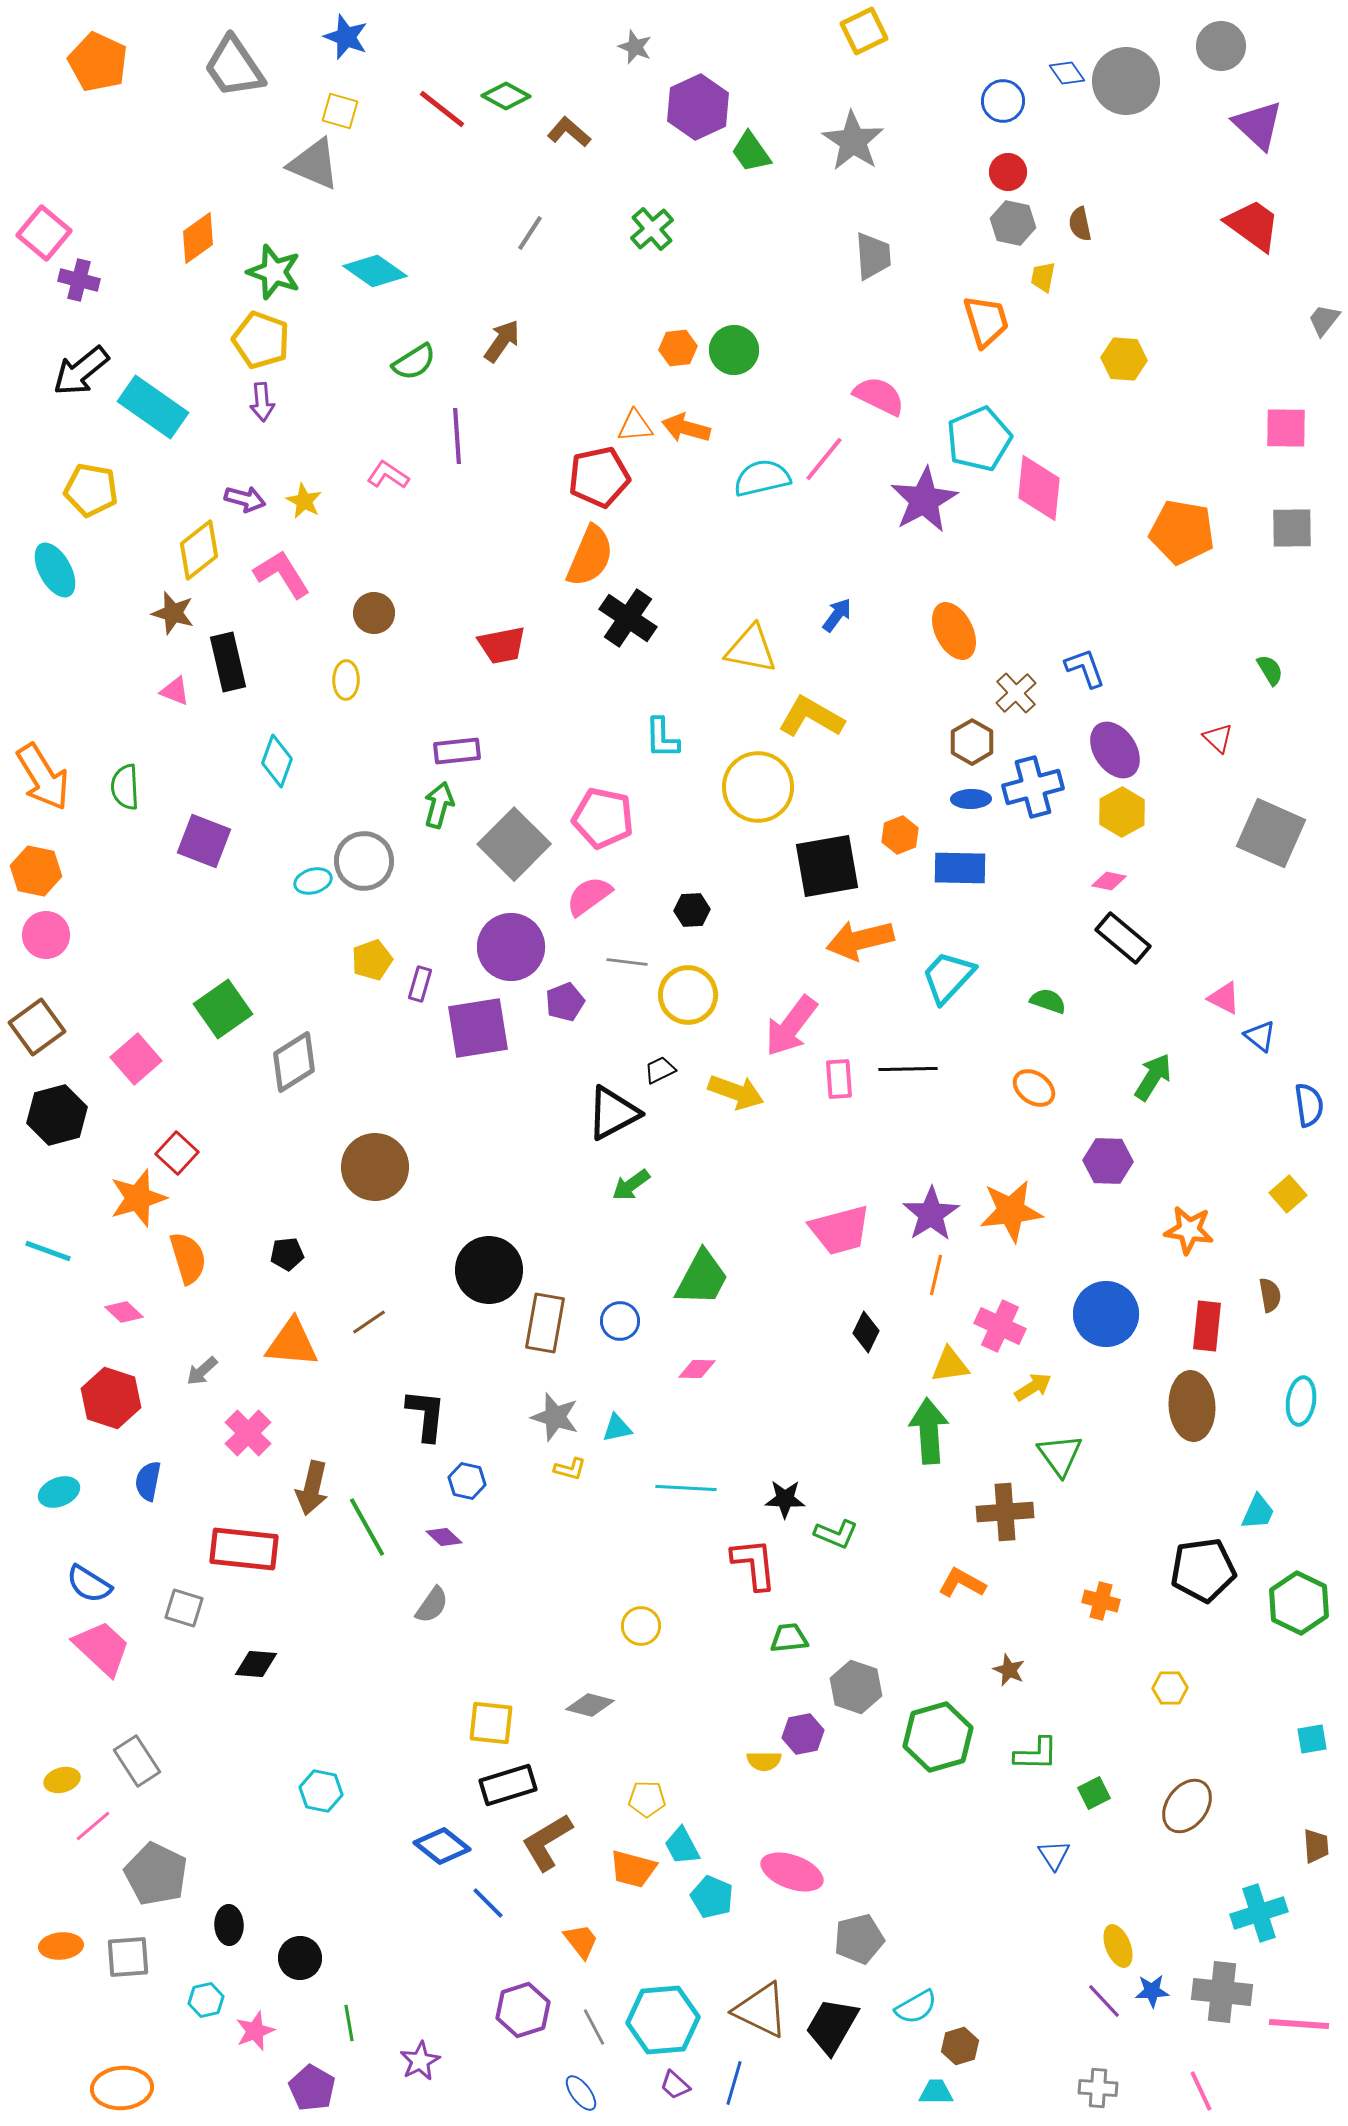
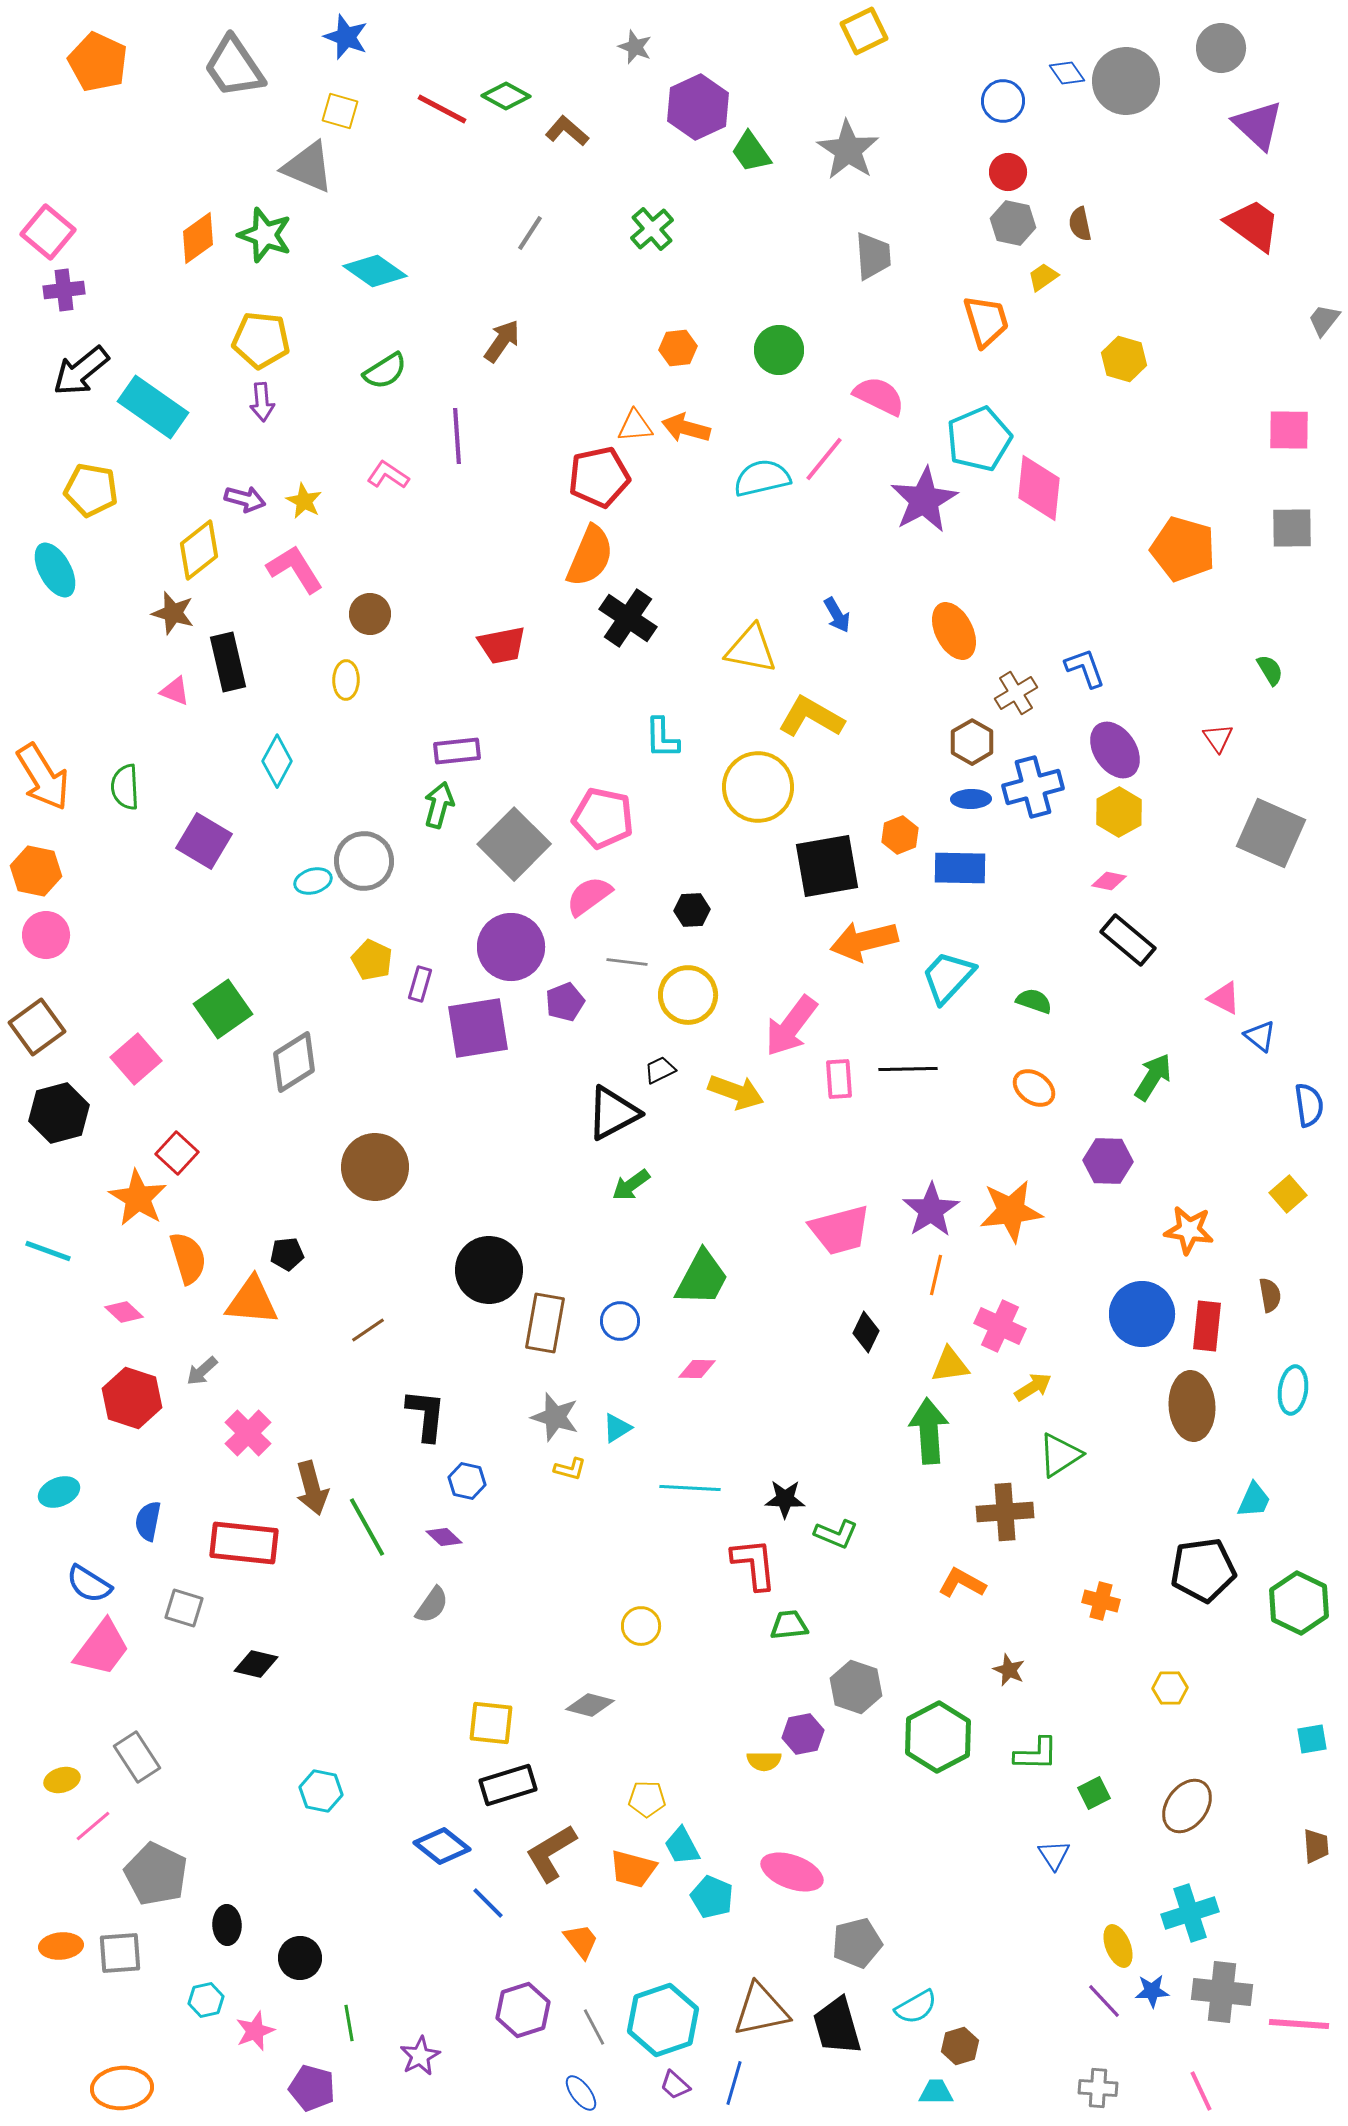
gray circle at (1221, 46): moved 2 px down
red line at (442, 109): rotated 10 degrees counterclockwise
brown L-shape at (569, 132): moved 2 px left, 1 px up
gray star at (853, 141): moved 5 px left, 9 px down
gray triangle at (314, 164): moved 6 px left, 3 px down
pink square at (44, 233): moved 4 px right, 1 px up
green star at (274, 272): moved 9 px left, 37 px up
yellow trapezoid at (1043, 277): rotated 44 degrees clockwise
purple cross at (79, 280): moved 15 px left, 10 px down; rotated 21 degrees counterclockwise
yellow pentagon at (261, 340): rotated 14 degrees counterclockwise
green circle at (734, 350): moved 45 px right
yellow hexagon at (1124, 359): rotated 12 degrees clockwise
green semicircle at (414, 362): moved 29 px left, 9 px down
pink square at (1286, 428): moved 3 px right, 2 px down
orange pentagon at (1182, 532): moved 1 px right, 17 px down; rotated 6 degrees clockwise
pink L-shape at (282, 574): moved 13 px right, 5 px up
brown circle at (374, 613): moved 4 px left, 1 px down
blue arrow at (837, 615): rotated 114 degrees clockwise
brown cross at (1016, 693): rotated 12 degrees clockwise
red triangle at (1218, 738): rotated 12 degrees clockwise
cyan diamond at (277, 761): rotated 9 degrees clockwise
yellow hexagon at (1122, 812): moved 3 px left
purple square at (204, 841): rotated 10 degrees clockwise
black rectangle at (1123, 938): moved 5 px right, 2 px down
orange arrow at (860, 940): moved 4 px right, 1 px down
yellow pentagon at (372, 960): rotated 27 degrees counterclockwise
green semicircle at (1048, 1001): moved 14 px left
black hexagon at (57, 1115): moved 2 px right, 2 px up
orange star at (138, 1198): rotated 24 degrees counterclockwise
purple star at (931, 1214): moved 4 px up
blue circle at (1106, 1314): moved 36 px right
brown line at (369, 1322): moved 1 px left, 8 px down
orange triangle at (292, 1343): moved 40 px left, 42 px up
red hexagon at (111, 1398): moved 21 px right
cyan ellipse at (1301, 1401): moved 8 px left, 11 px up
cyan triangle at (617, 1428): rotated 20 degrees counterclockwise
green triangle at (1060, 1455): rotated 33 degrees clockwise
blue semicircle at (148, 1481): moved 40 px down
brown arrow at (312, 1488): rotated 28 degrees counterclockwise
cyan line at (686, 1488): moved 4 px right
cyan trapezoid at (1258, 1512): moved 4 px left, 12 px up
red rectangle at (244, 1549): moved 6 px up
green trapezoid at (789, 1638): moved 13 px up
pink trapezoid at (102, 1648): rotated 84 degrees clockwise
black diamond at (256, 1664): rotated 9 degrees clockwise
green hexagon at (938, 1737): rotated 12 degrees counterclockwise
gray rectangle at (137, 1761): moved 4 px up
brown L-shape at (547, 1842): moved 4 px right, 11 px down
cyan cross at (1259, 1913): moved 69 px left
black ellipse at (229, 1925): moved 2 px left
gray pentagon at (859, 1939): moved 2 px left, 4 px down
gray square at (128, 1957): moved 8 px left, 4 px up
brown triangle at (761, 2010): rotated 38 degrees counterclockwise
cyan hexagon at (663, 2020): rotated 14 degrees counterclockwise
black trapezoid at (832, 2026): moved 5 px right; rotated 46 degrees counterclockwise
purple star at (420, 2061): moved 5 px up
purple pentagon at (312, 2088): rotated 15 degrees counterclockwise
